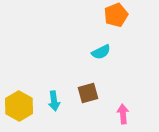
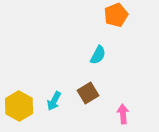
cyan semicircle: moved 3 px left, 3 px down; rotated 36 degrees counterclockwise
brown square: rotated 15 degrees counterclockwise
cyan arrow: rotated 36 degrees clockwise
